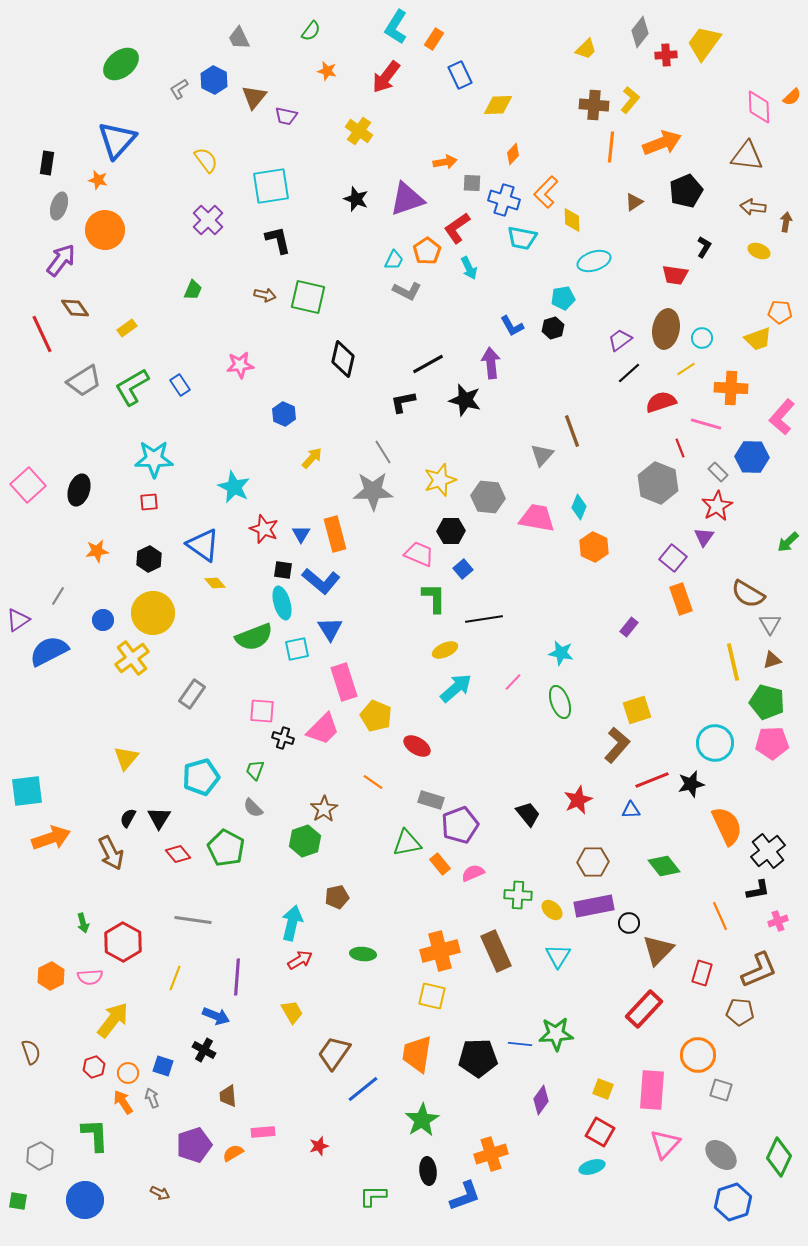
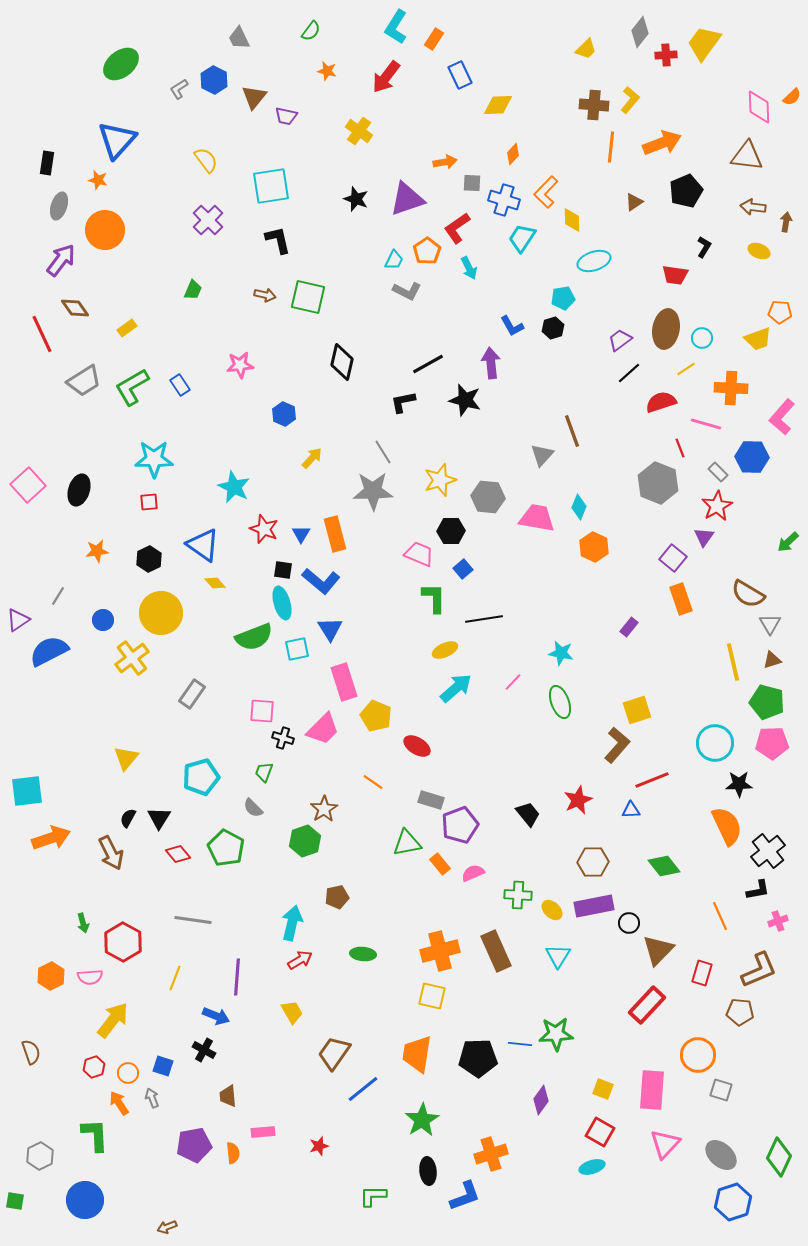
cyan trapezoid at (522, 238): rotated 112 degrees clockwise
black diamond at (343, 359): moved 1 px left, 3 px down
yellow circle at (153, 613): moved 8 px right
green trapezoid at (255, 770): moved 9 px right, 2 px down
black star at (691, 784): moved 48 px right; rotated 12 degrees clockwise
red rectangle at (644, 1009): moved 3 px right, 4 px up
orange arrow at (123, 1102): moved 4 px left, 1 px down
purple pentagon at (194, 1145): rotated 8 degrees clockwise
orange semicircle at (233, 1153): rotated 115 degrees clockwise
brown arrow at (160, 1193): moved 7 px right, 34 px down; rotated 132 degrees clockwise
green square at (18, 1201): moved 3 px left
